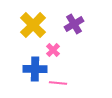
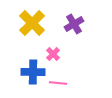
yellow cross: moved 1 px left, 2 px up
pink cross: moved 4 px down
blue cross: moved 2 px left, 3 px down
